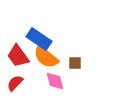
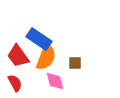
orange semicircle: rotated 108 degrees counterclockwise
red semicircle: rotated 108 degrees clockwise
